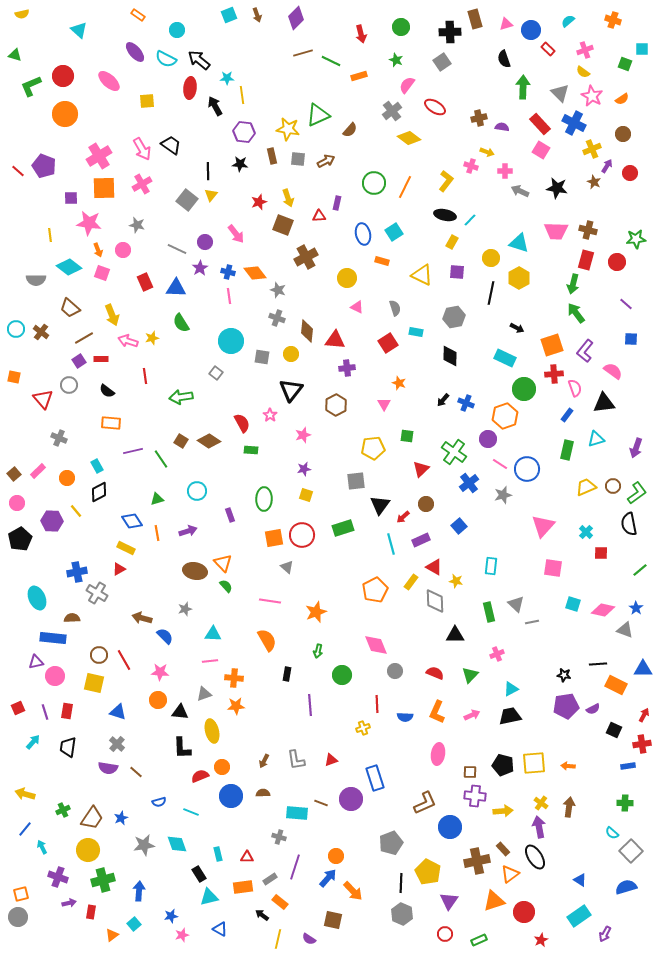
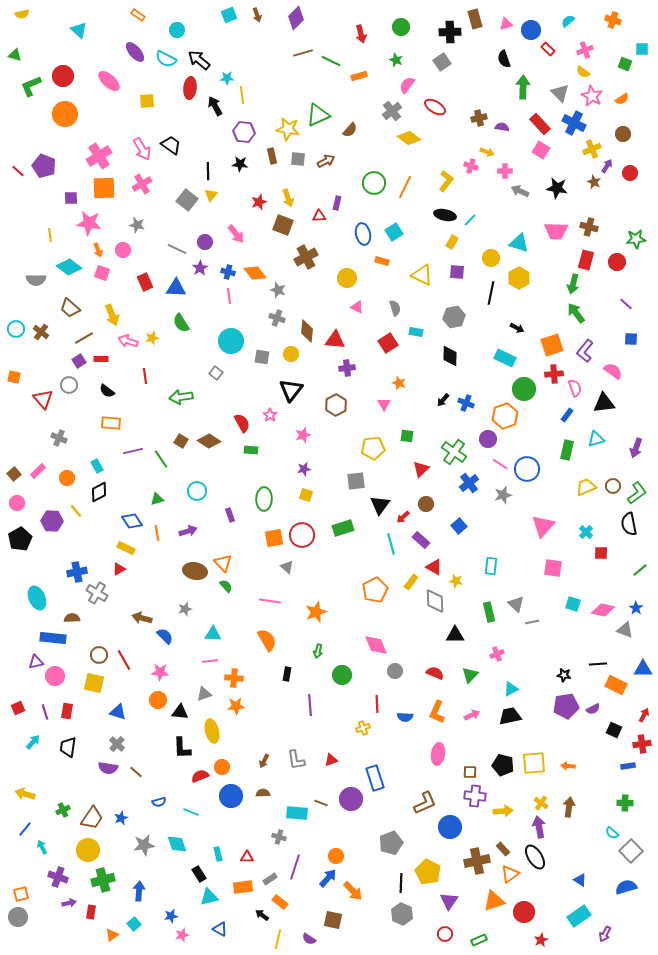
brown cross at (588, 230): moved 1 px right, 3 px up
purple rectangle at (421, 540): rotated 66 degrees clockwise
